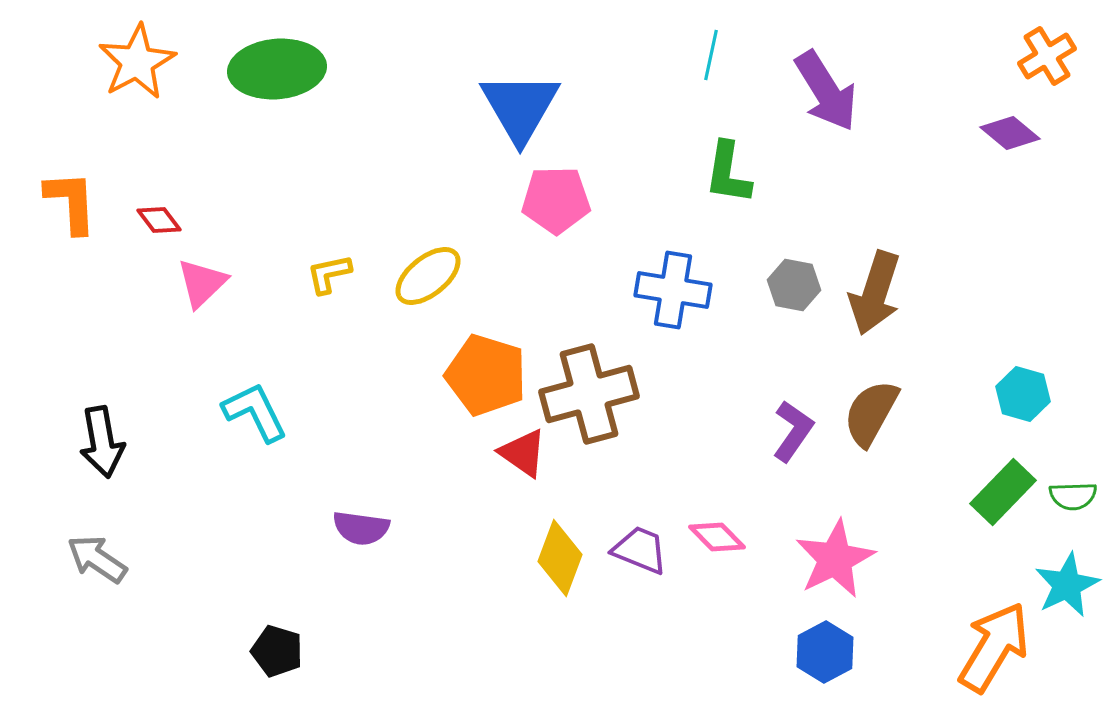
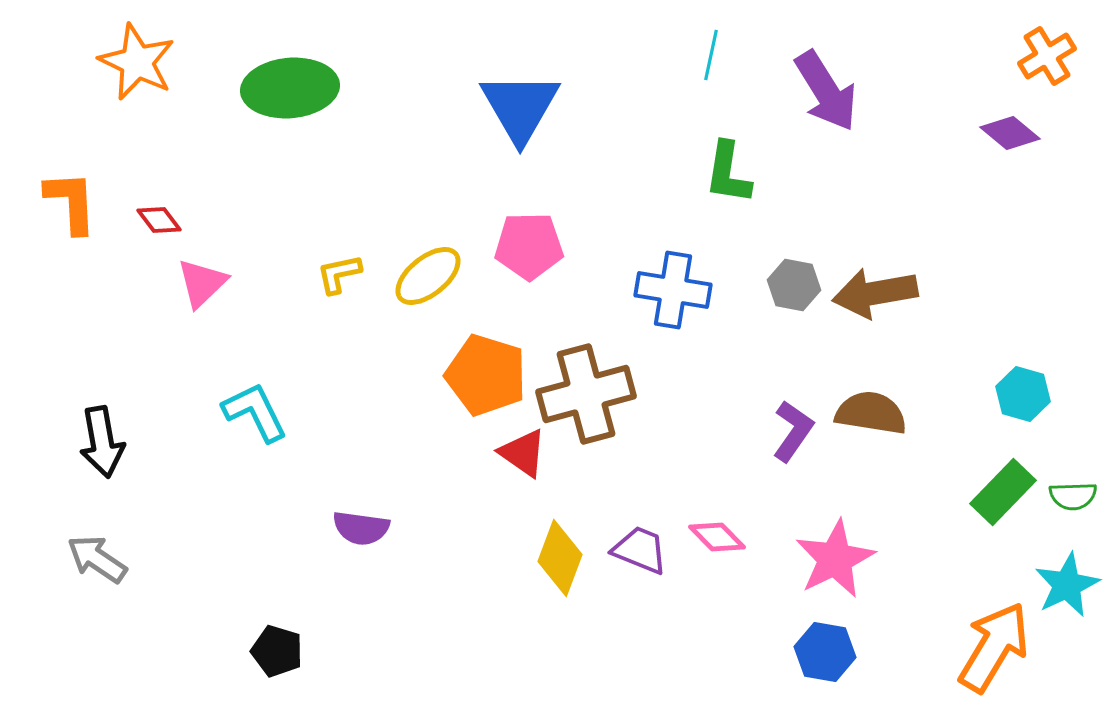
orange star: rotated 18 degrees counterclockwise
green ellipse: moved 13 px right, 19 px down
pink pentagon: moved 27 px left, 46 px down
yellow L-shape: moved 10 px right
brown arrow: rotated 62 degrees clockwise
brown cross: moved 3 px left
brown semicircle: rotated 70 degrees clockwise
blue hexagon: rotated 22 degrees counterclockwise
